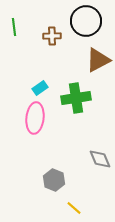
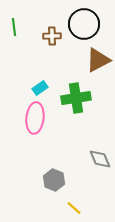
black circle: moved 2 px left, 3 px down
